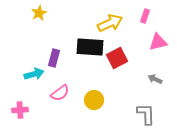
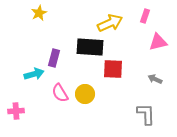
red square: moved 4 px left, 11 px down; rotated 30 degrees clockwise
pink semicircle: rotated 96 degrees clockwise
yellow circle: moved 9 px left, 6 px up
pink cross: moved 4 px left, 1 px down
